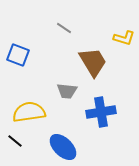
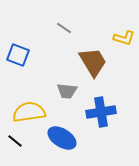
blue ellipse: moved 1 px left, 9 px up; rotated 12 degrees counterclockwise
